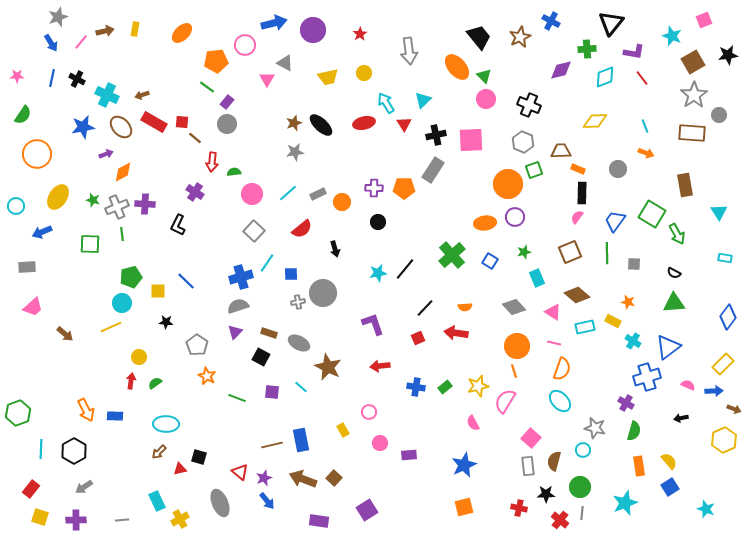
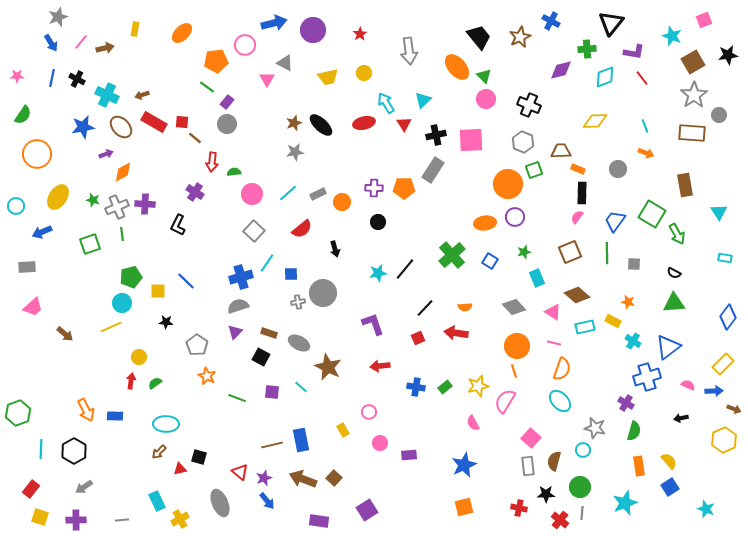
brown arrow at (105, 31): moved 17 px down
green square at (90, 244): rotated 20 degrees counterclockwise
